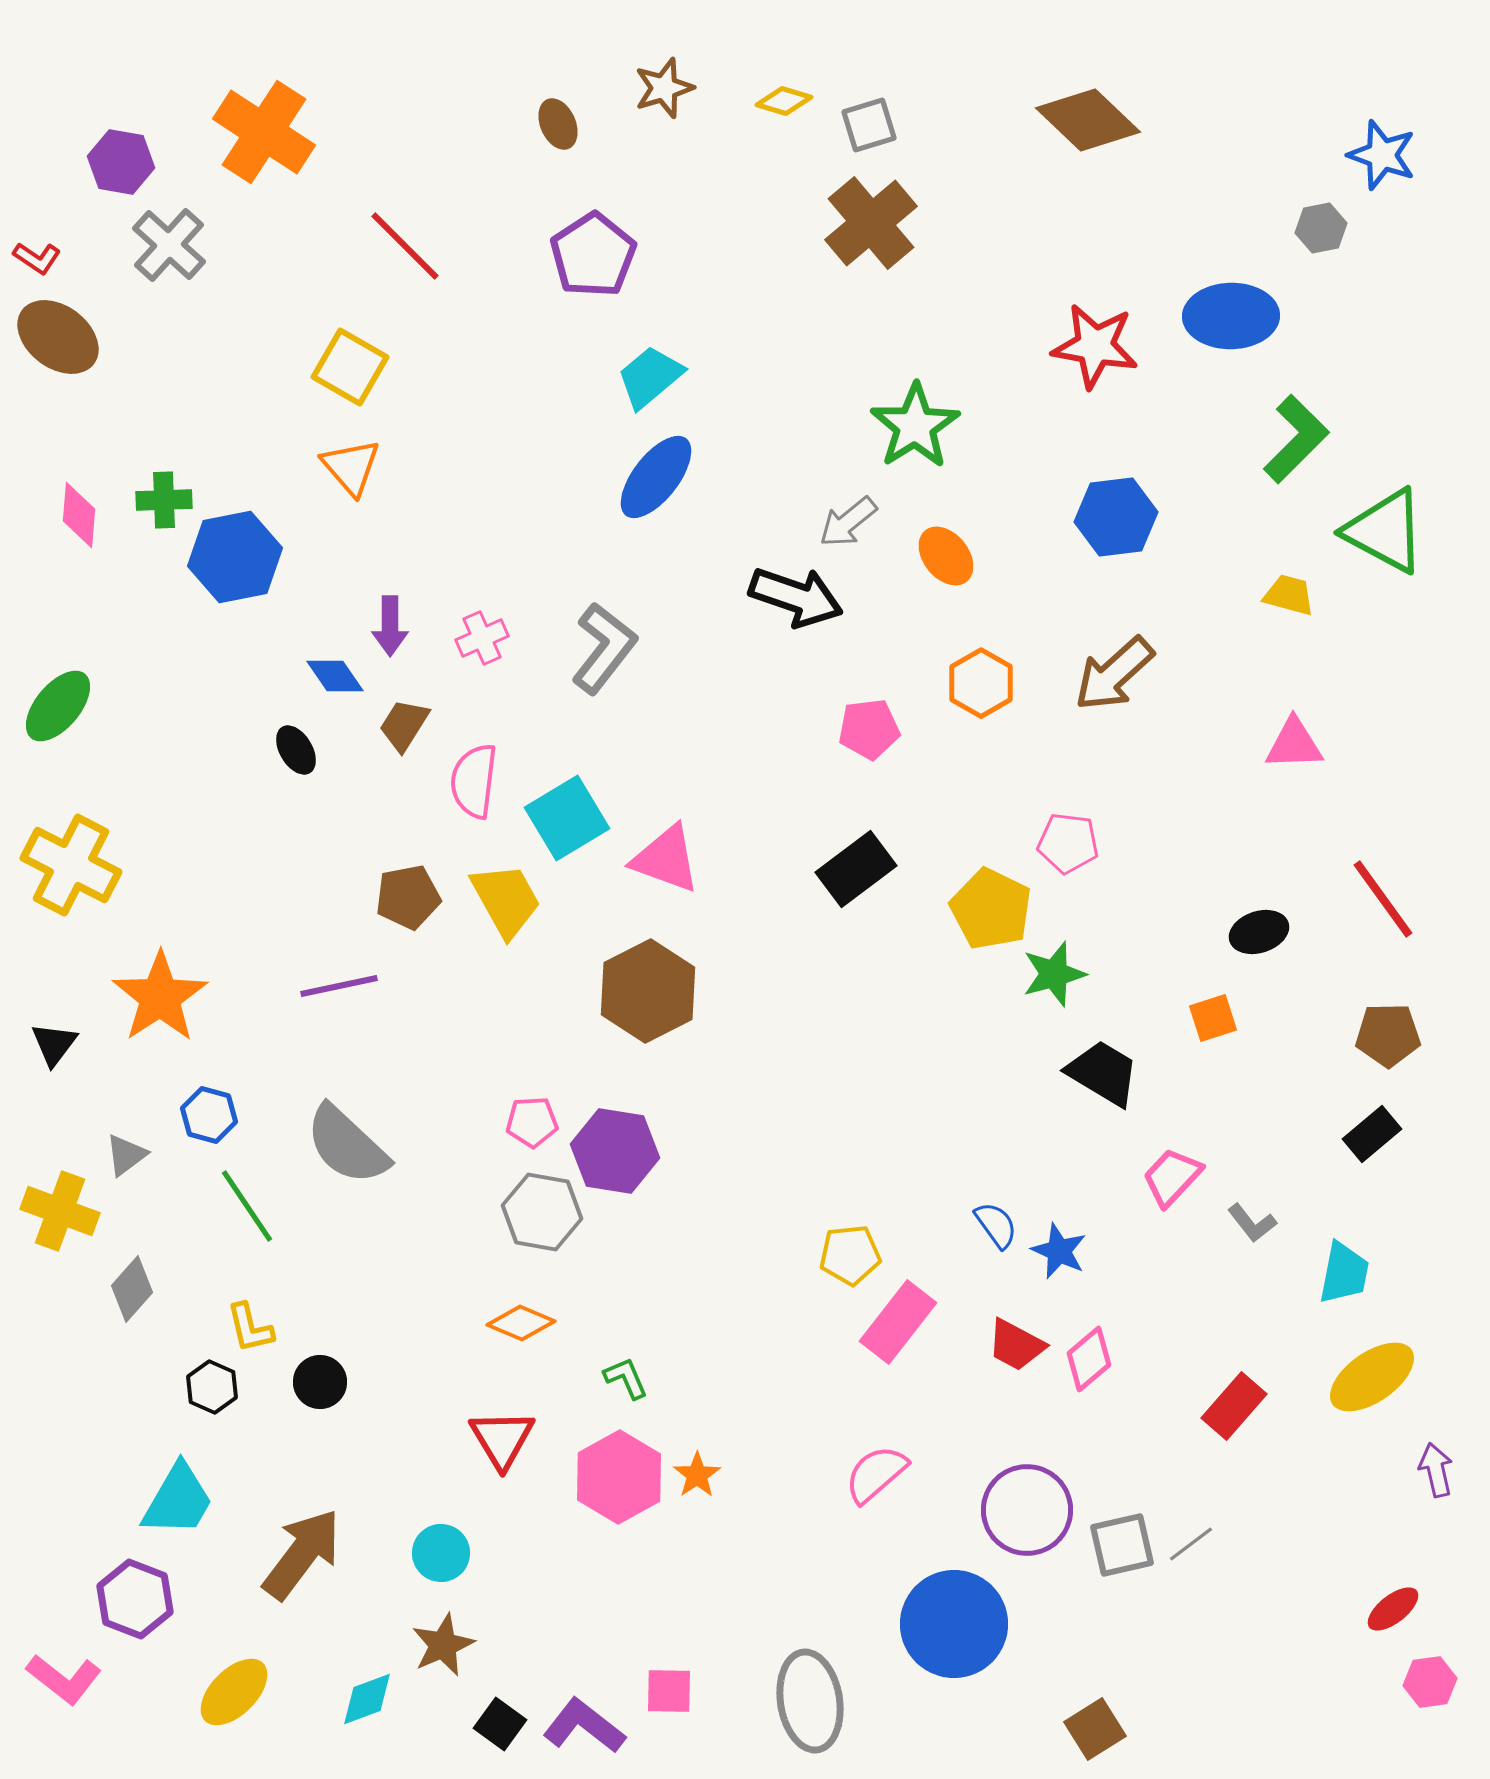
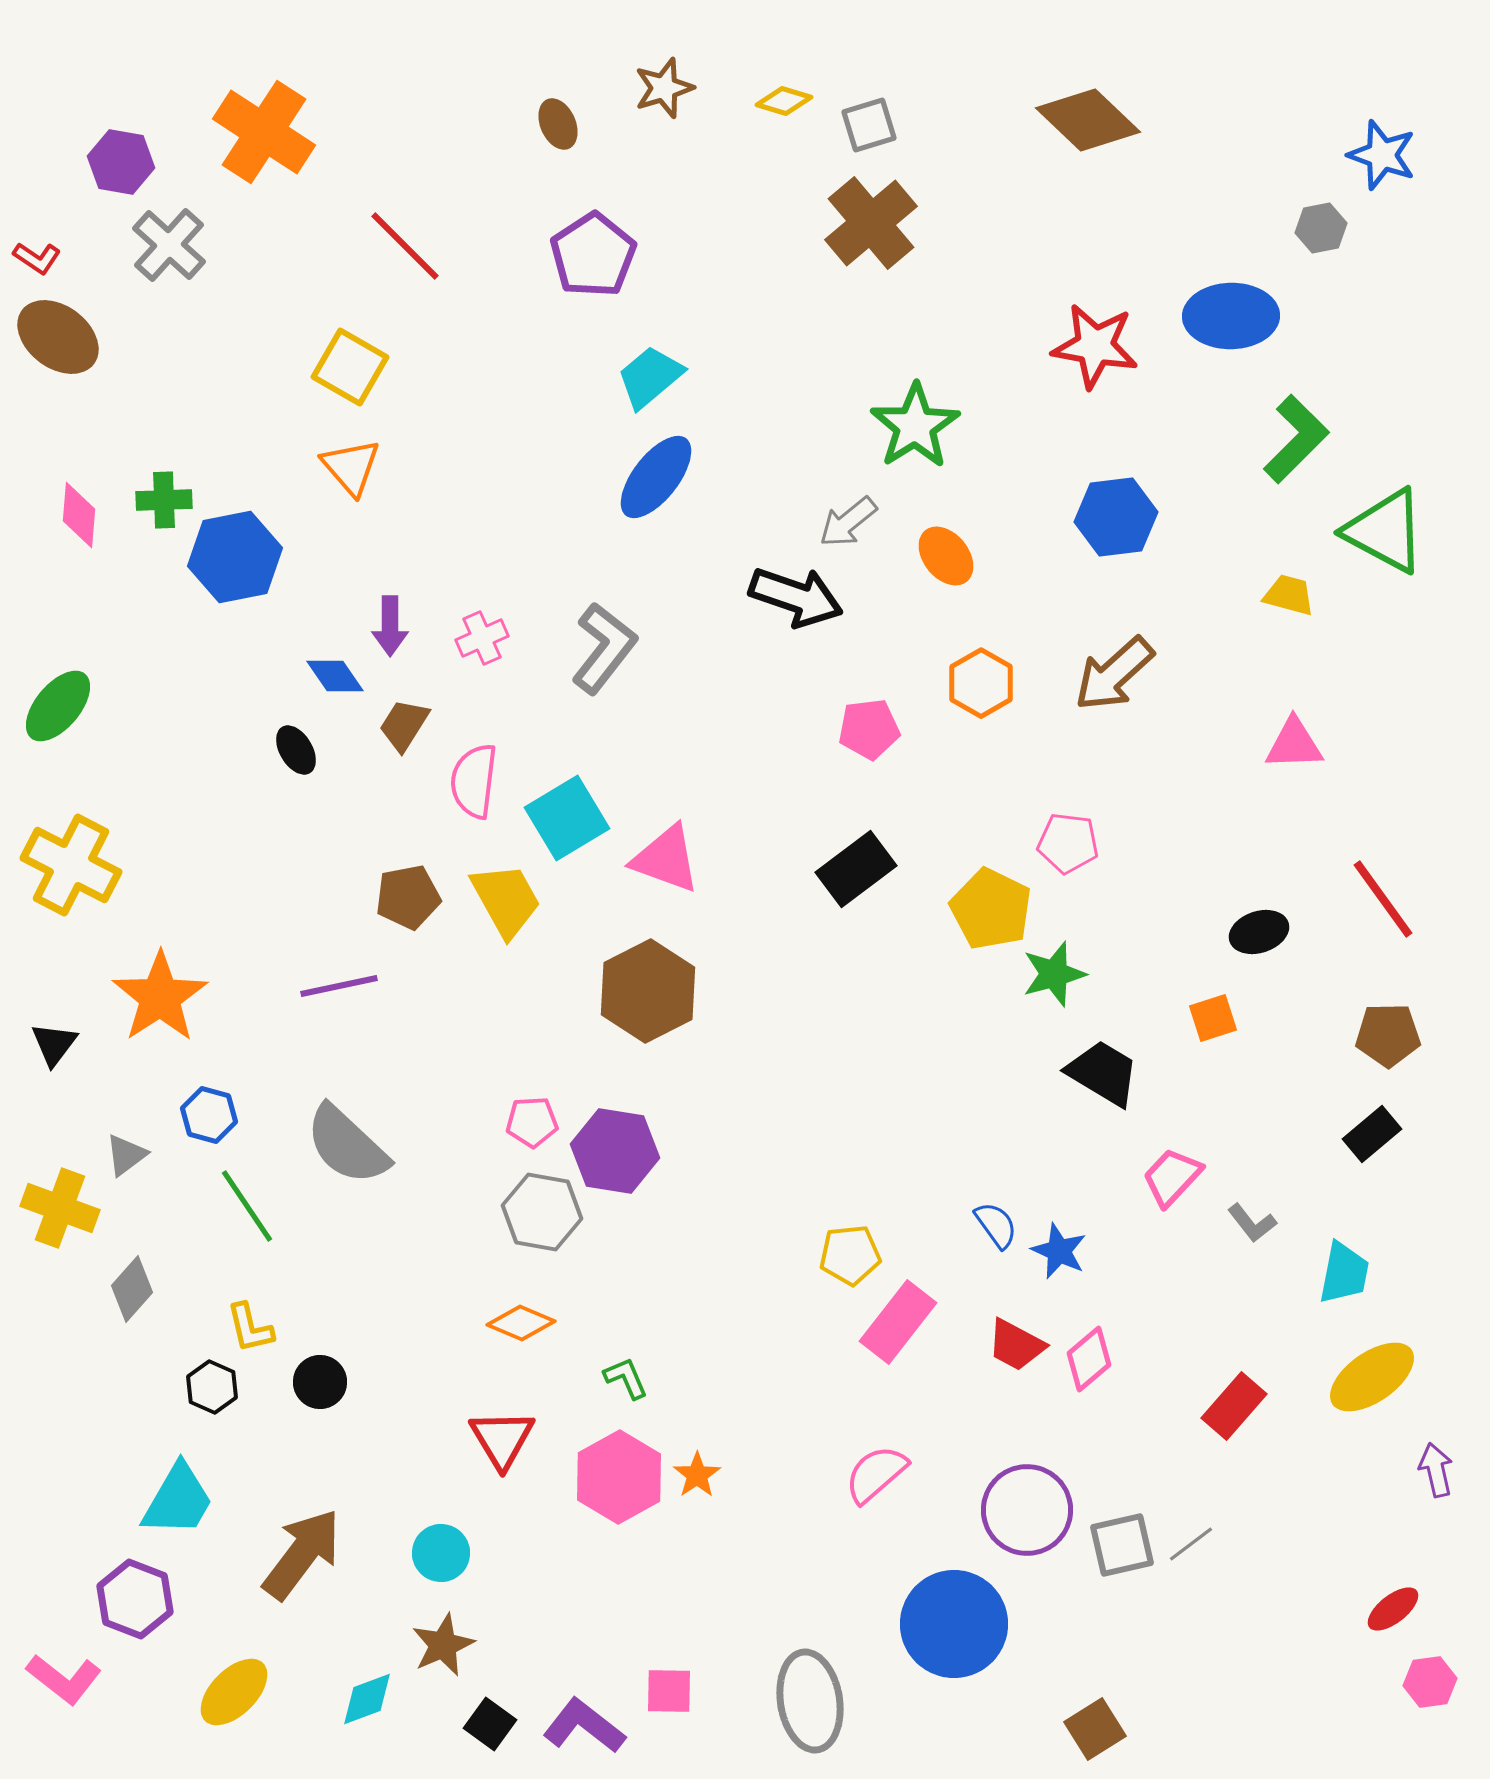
yellow cross at (60, 1211): moved 3 px up
black square at (500, 1724): moved 10 px left
